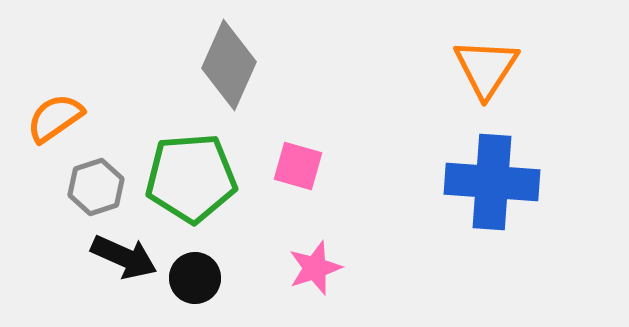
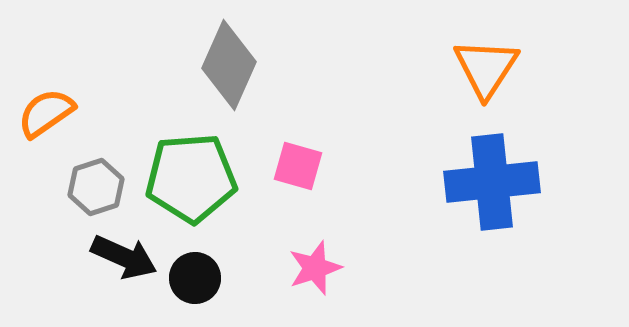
orange semicircle: moved 9 px left, 5 px up
blue cross: rotated 10 degrees counterclockwise
